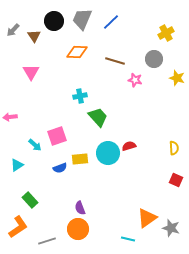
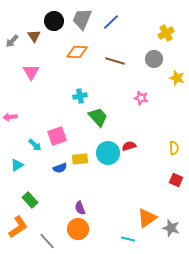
gray arrow: moved 1 px left, 11 px down
pink star: moved 6 px right, 18 px down
gray line: rotated 66 degrees clockwise
